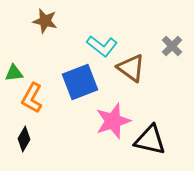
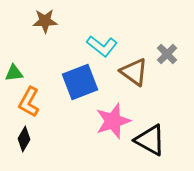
brown star: rotated 15 degrees counterclockwise
gray cross: moved 5 px left, 8 px down
brown triangle: moved 3 px right, 4 px down
orange L-shape: moved 3 px left, 4 px down
black triangle: rotated 16 degrees clockwise
